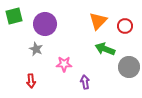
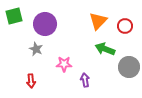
purple arrow: moved 2 px up
